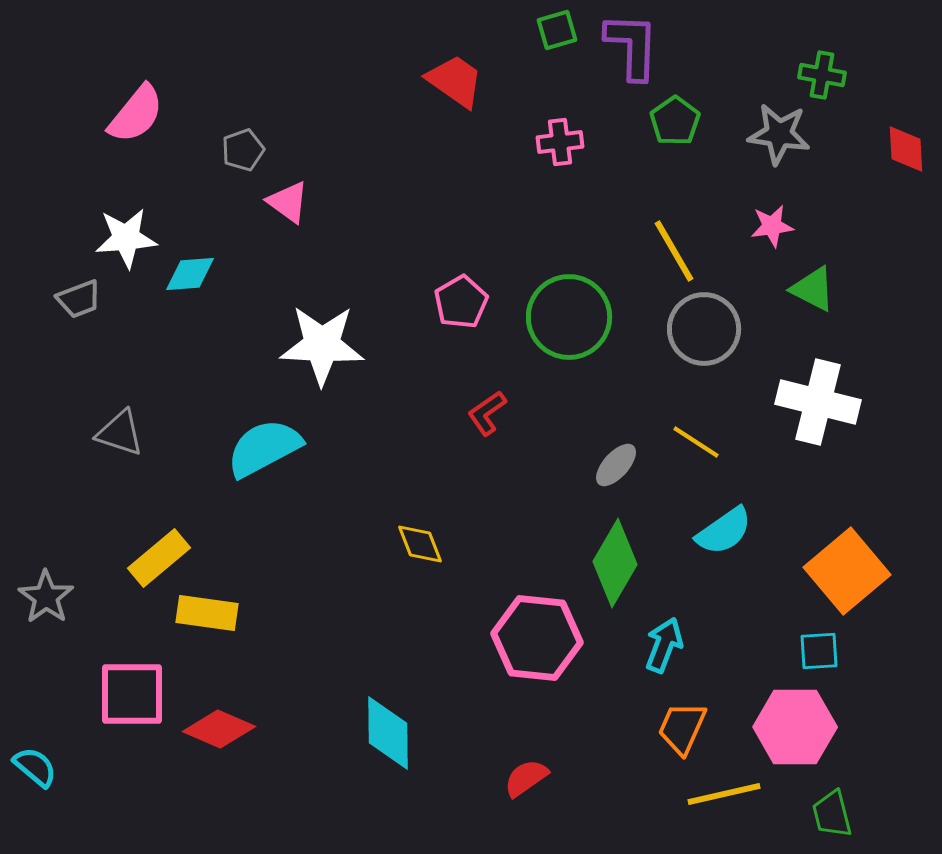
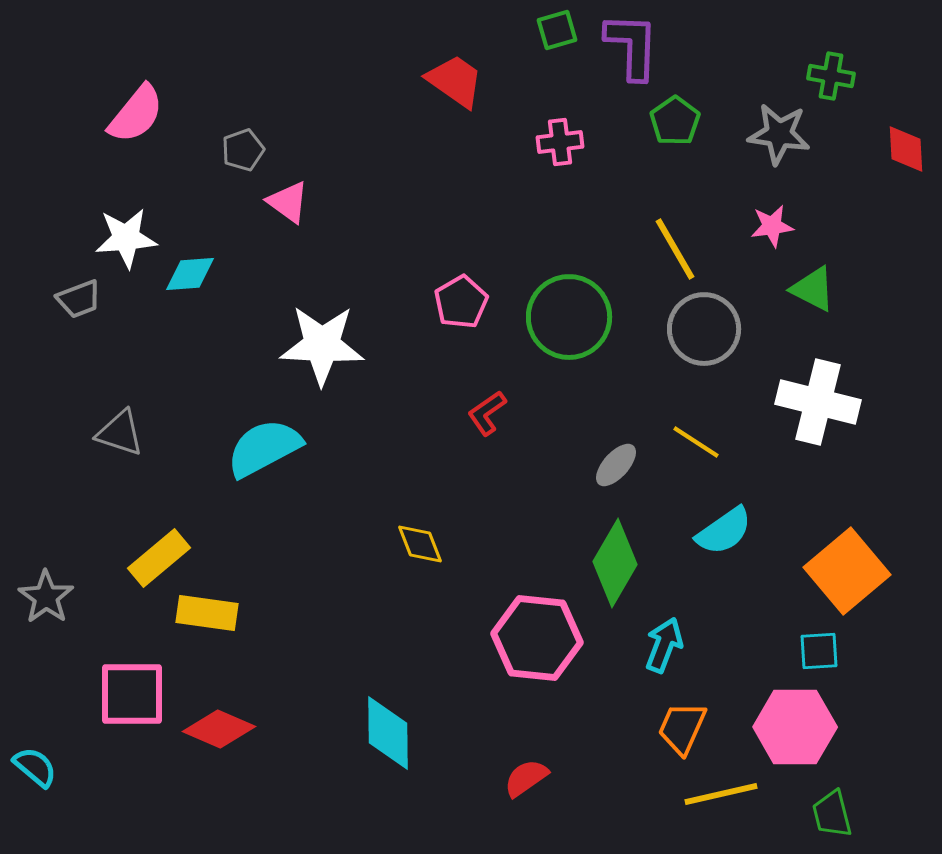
green cross at (822, 75): moved 9 px right, 1 px down
yellow line at (674, 251): moved 1 px right, 2 px up
yellow line at (724, 794): moved 3 px left
